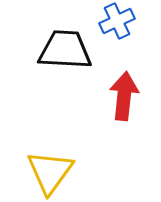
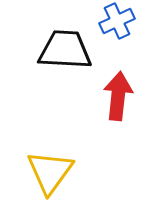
red arrow: moved 6 px left
